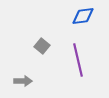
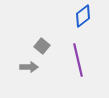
blue diamond: rotated 30 degrees counterclockwise
gray arrow: moved 6 px right, 14 px up
